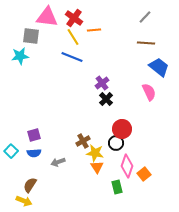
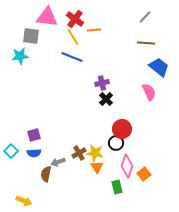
red cross: moved 1 px right, 1 px down
purple cross: rotated 24 degrees clockwise
brown cross: moved 4 px left, 12 px down
brown semicircle: moved 16 px right, 11 px up; rotated 21 degrees counterclockwise
